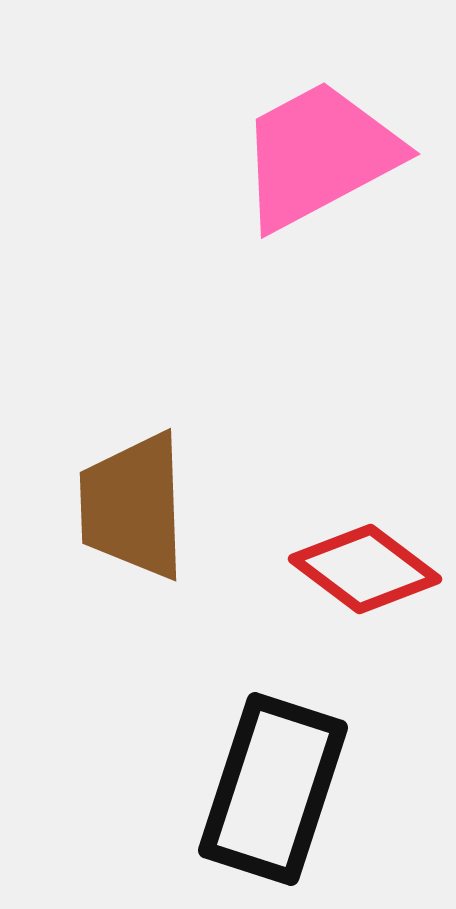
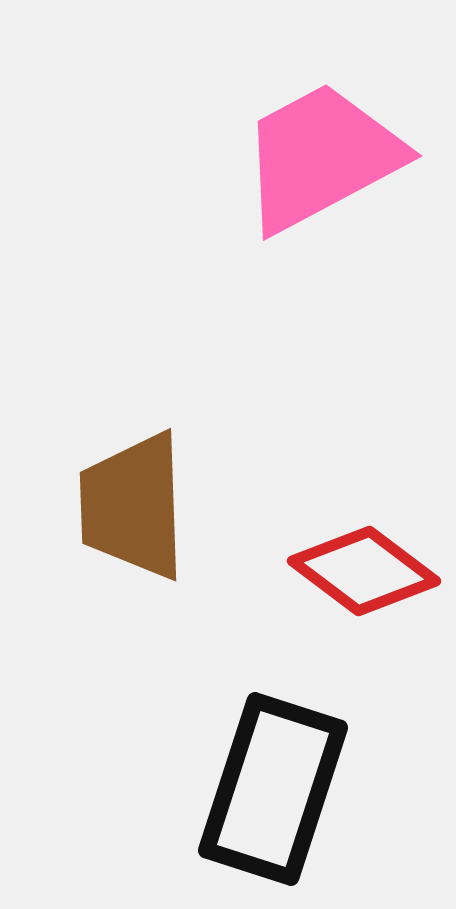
pink trapezoid: moved 2 px right, 2 px down
red diamond: moved 1 px left, 2 px down
